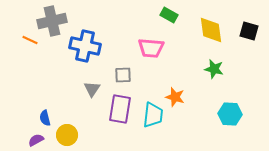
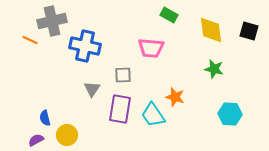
cyan trapezoid: rotated 140 degrees clockwise
